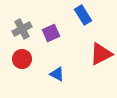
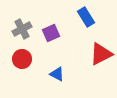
blue rectangle: moved 3 px right, 2 px down
